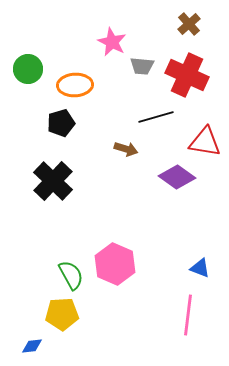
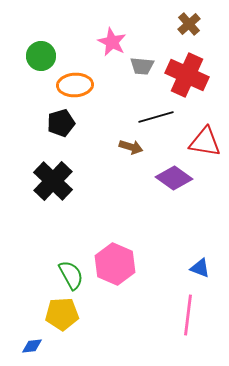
green circle: moved 13 px right, 13 px up
brown arrow: moved 5 px right, 2 px up
purple diamond: moved 3 px left, 1 px down
